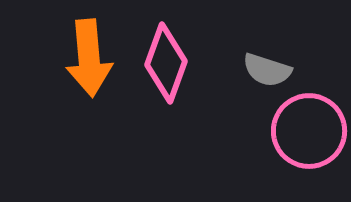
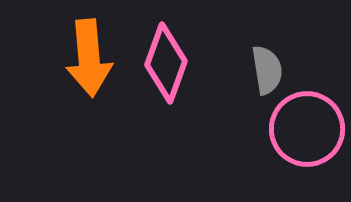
gray semicircle: rotated 117 degrees counterclockwise
pink circle: moved 2 px left, 2 px up
